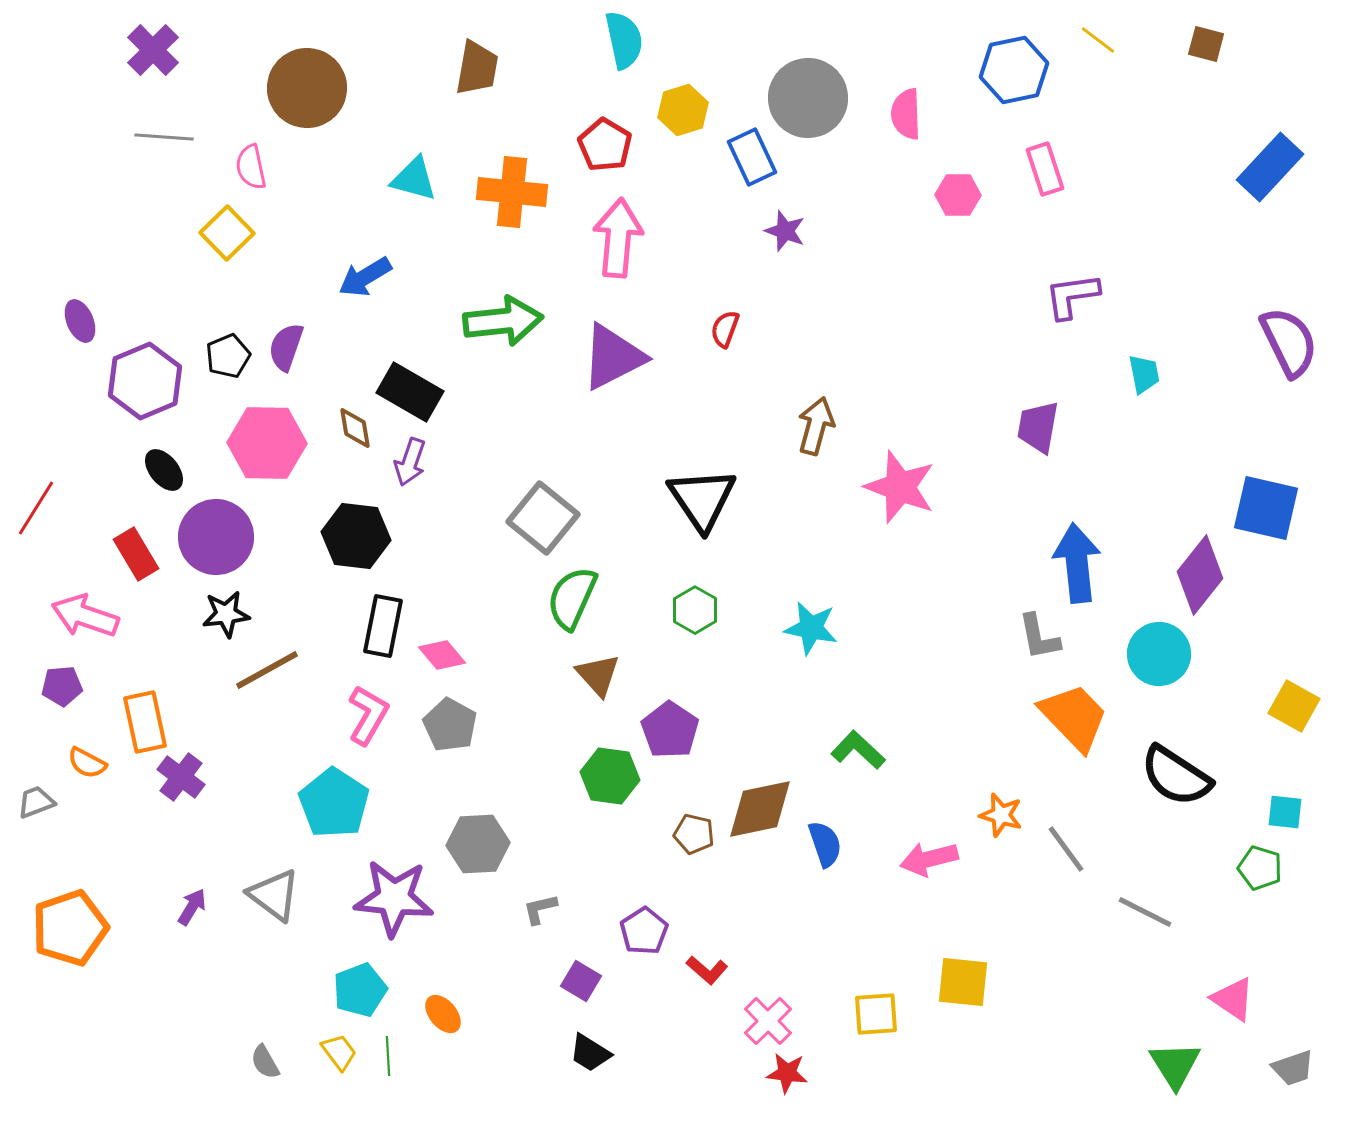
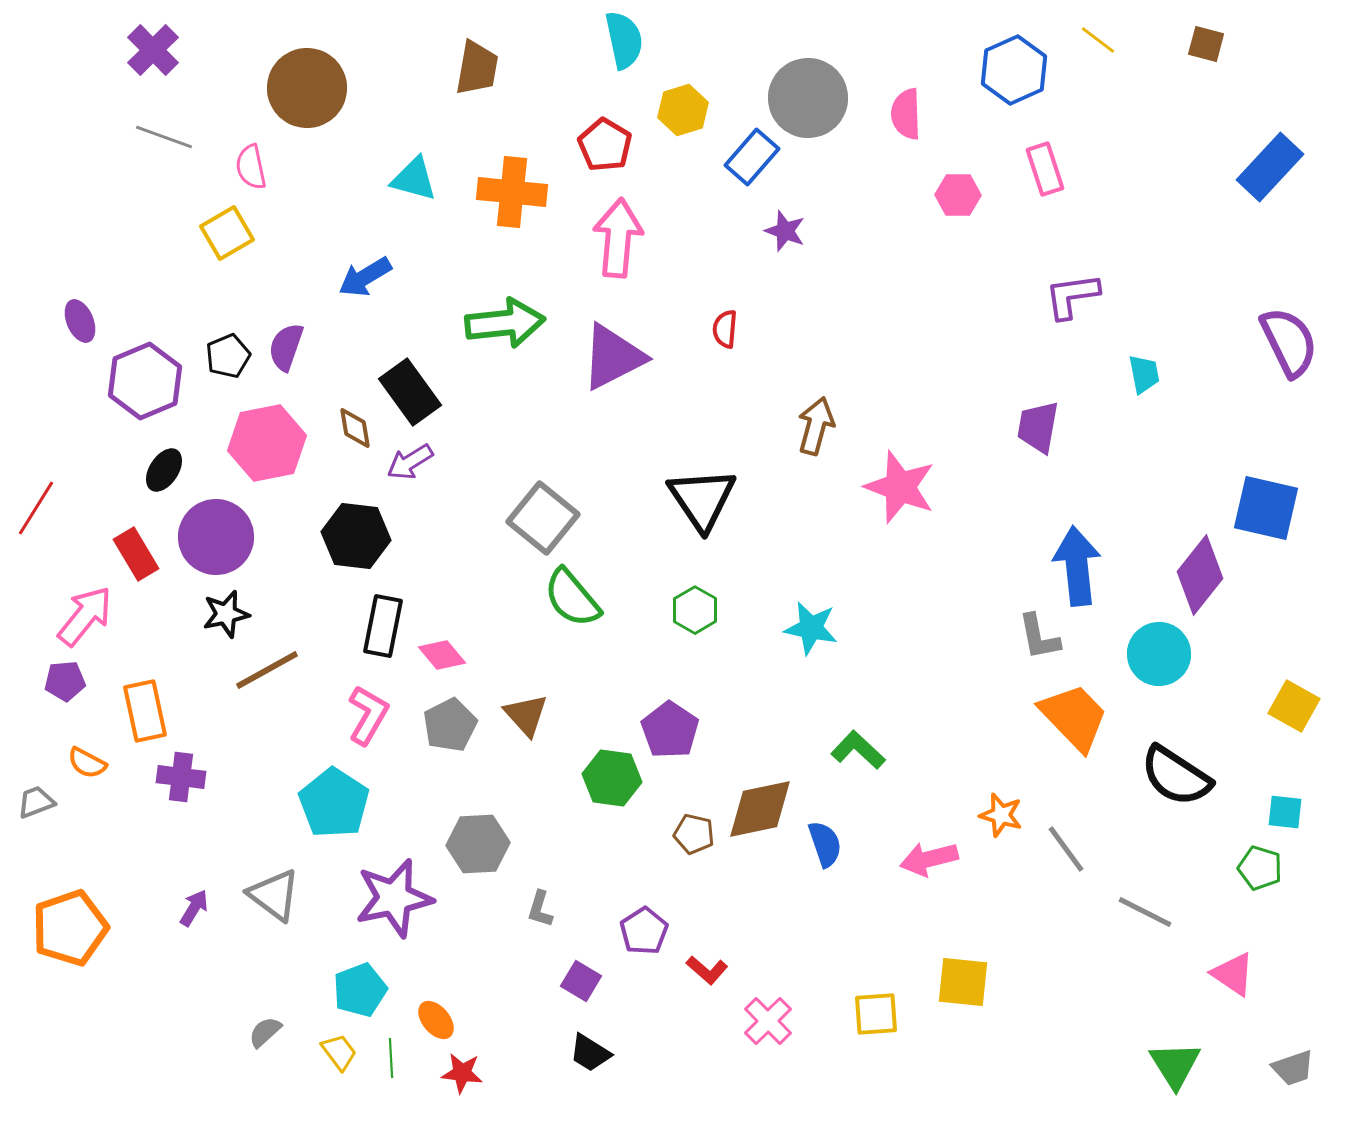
blue hexagon at (1014, 70): rotated 12 degrees counterclockwise
gray line at (164, 137): rotated 16 degrees clockwise
blue rectangle at (752, 157): rotated 66 degrees clockwise
yellow square at (227, 233): rotated 14 degrees clockwise
green arrow at (503, 321): moved 2 px right, 2 px down
red semicircle at (725, 329): rotated 15 degrees counterclockwise
black rectangle at (410, 392): rotated 24 degrees clockwise
pink hexagon at (267, 443): rotated 12 degrees counterclockwise
purple arrow at (410, 462): rotated 39 degrees clockwise
black ellipse at (164, 470): rotated 72 degrees clockwise
blue arrow at (1077, 563): moved 3 px down
green semicircle at (572, 598): rotated 64 degrees counterclockwise
black star at (226, 614): rotated 6 degrees counterclockwise
pink arrow at (85, 616): rotated 110 degrees clockwise
brown triangle at (598, 675): moved 72 px left, 40 px down
purple pentagon at (62, 686): moved 3 px right, 5 px up
orange rectangle at (145, 722): moved 11 px up
gray pentagon at (450, 725): rotated 16 degrees clockwise
green hexagon at (610, 776): moved 2 px right, 2 px down
purple cross at (181, 777): rotated 30 degrees counterclockwise
purple star at (394, 898): rotated 18 degrees counterclockwise
purple arrow at (192, 907): moved 2 px right, 1 px down
gray L-shape at (540, 909): rotated 60 degrees counterclockwise
pink triangle at (1233, 999): moved 25 px up
orange ellipse at (443, 1014): moved 7 px left, 6 px down
green line at (388, 1056): moved 3 px right, 2 px down
gray semicircle at (265, 1062): moved 30 px up; rotated 78 degrees clockwise
red star at (787, 1073): moved 325 px left
